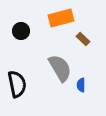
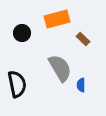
orange rectangle: moved 4 px left, 1 px down
black circle: moved 1 px right, 2 px down
